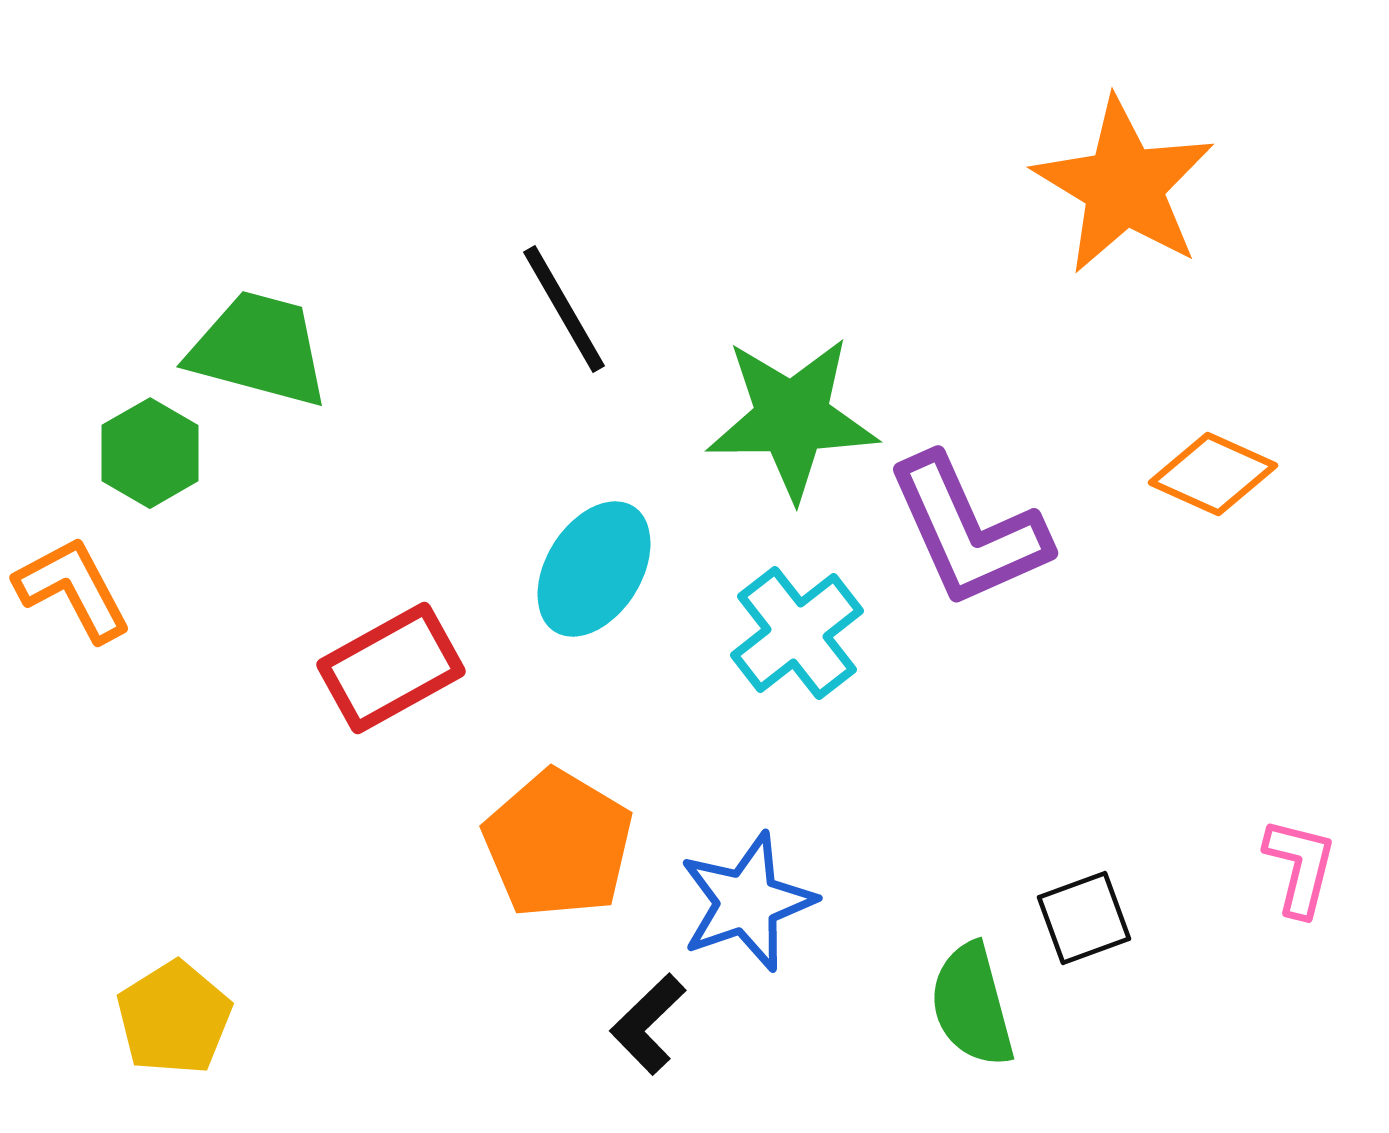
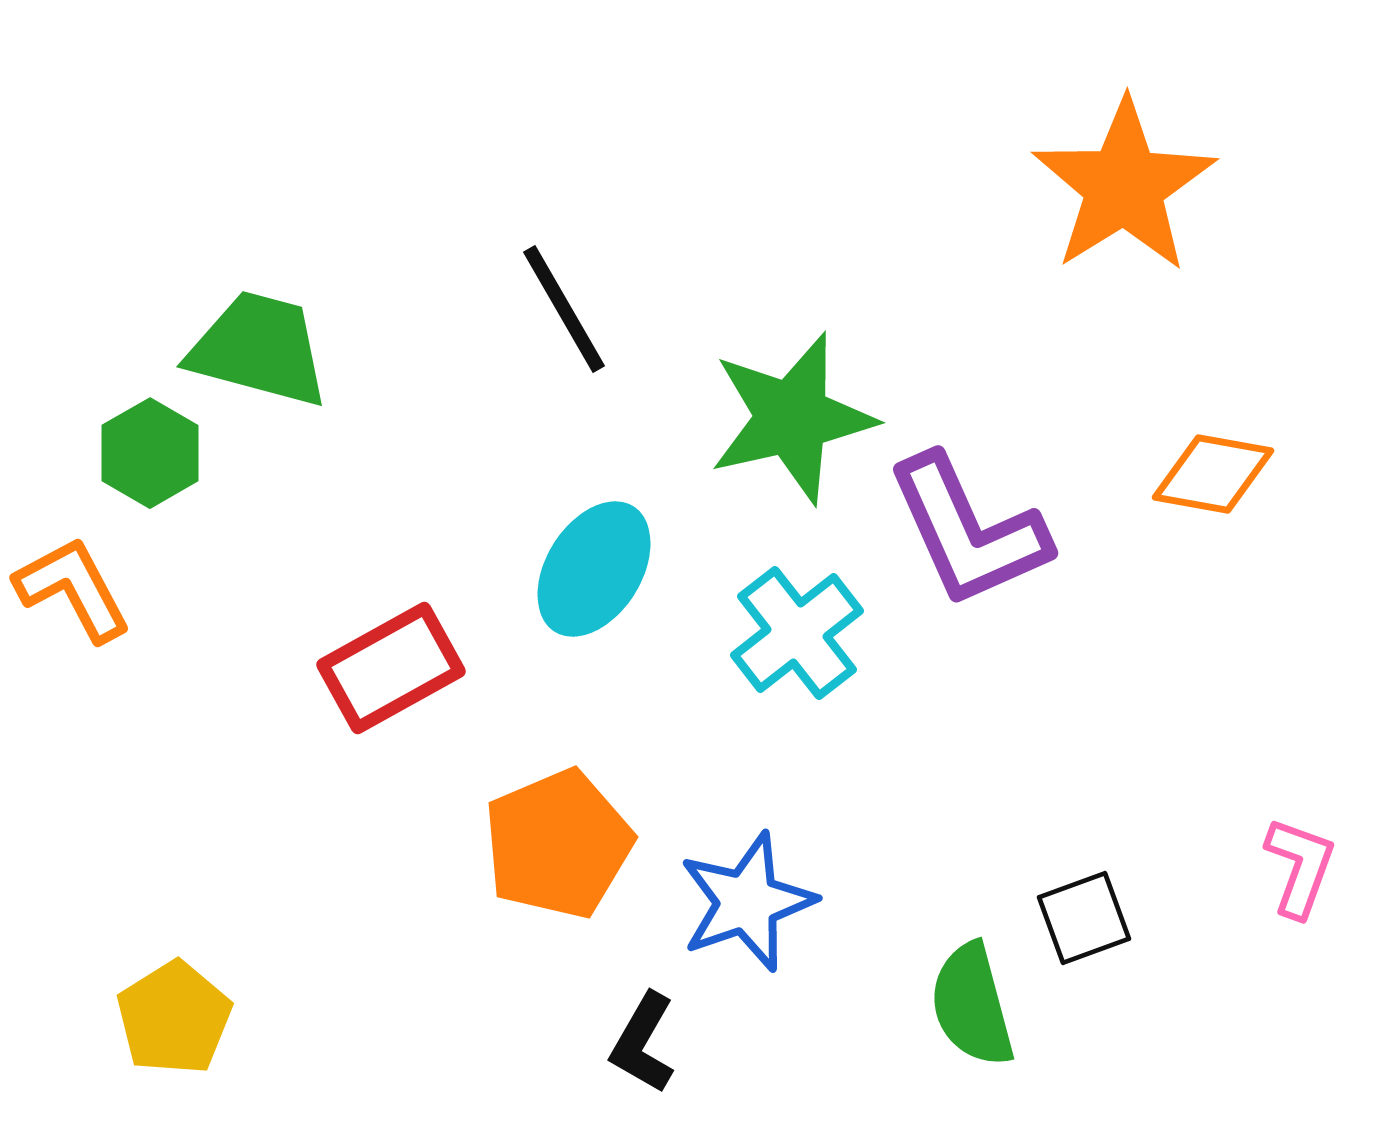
orange star: rotated 9 degrees clockwise
green star: rotated 12 degrees counterclockwise
orange diamond: rotated 14 degrees counterclockwise
orange pentagon: rotated 18 degrees clockwise
pink L-shape: rotated 6 degrees clockwise
black L-shape: moved 5 px left, 19 px down; rotated 16 degrees counterclockwise
